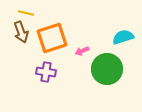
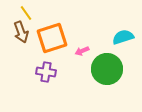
yellow line: rotated 42 degrees clockwise
